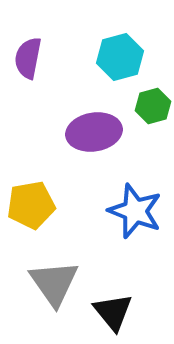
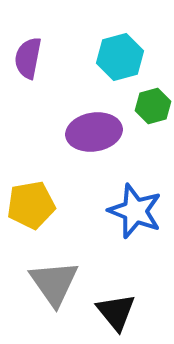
black triangle: moved 3 px right
